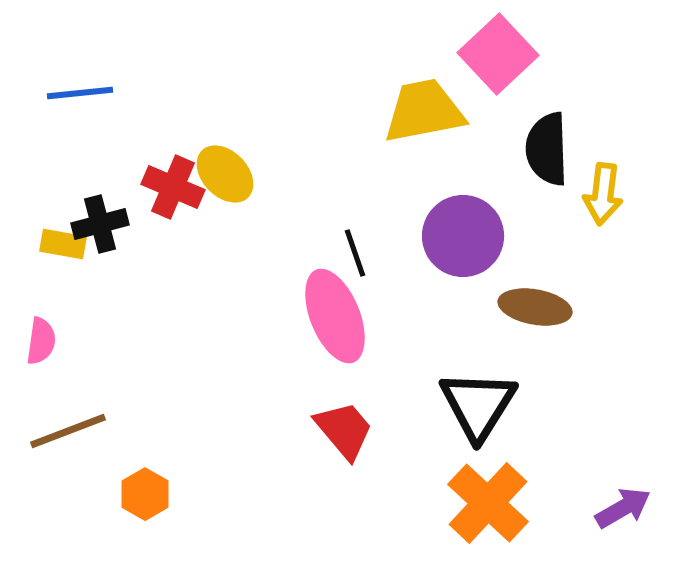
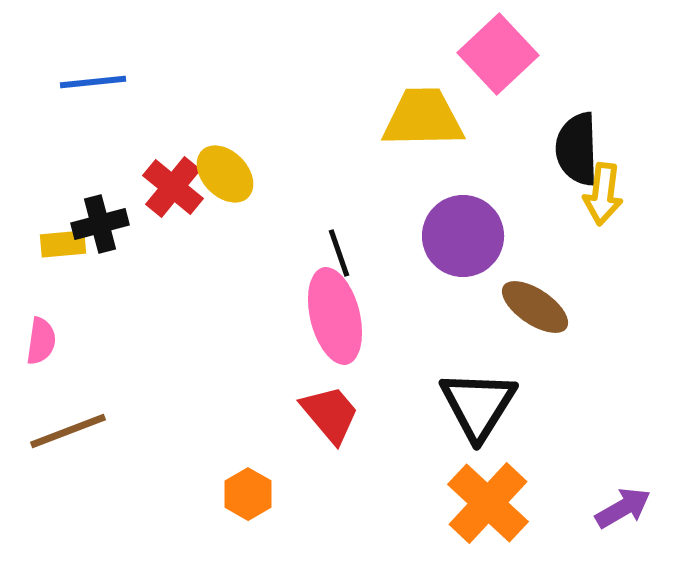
blue line: moved 13 px right, 11 px up
yellow trapezoid: moved 1 px left, 7 px down; rotated 10 degrees clockwise
black semicircle: moved 30 px right
red cross: rotated 16 degrees clockwise
yellow rectangle: rotated 15 degrees counterclockwise
black line: moved 16 px left
brown ellipse: rotated 24 degrees clockwise
pink ellipse: rotated 8 degrees clockwise
red trapezoid: moved 14 px left, 16 px up
orange hexagon: moved 103 px right
